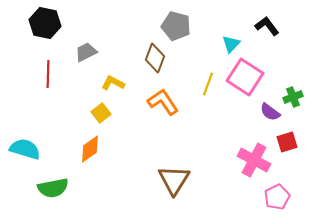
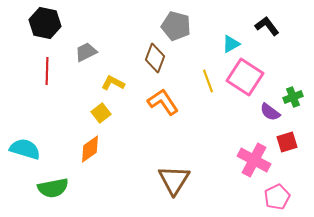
cyan triangle: rotated 18 degrees clockwise
red line: moved 1 px left, 3 px up
yellow line: moved 3 px up; rotated 40 degrees counterclockwise
